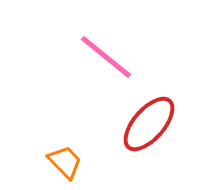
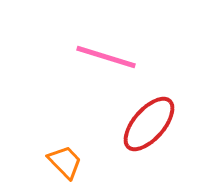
pink line: rotated 22 degrees counterclockwise
